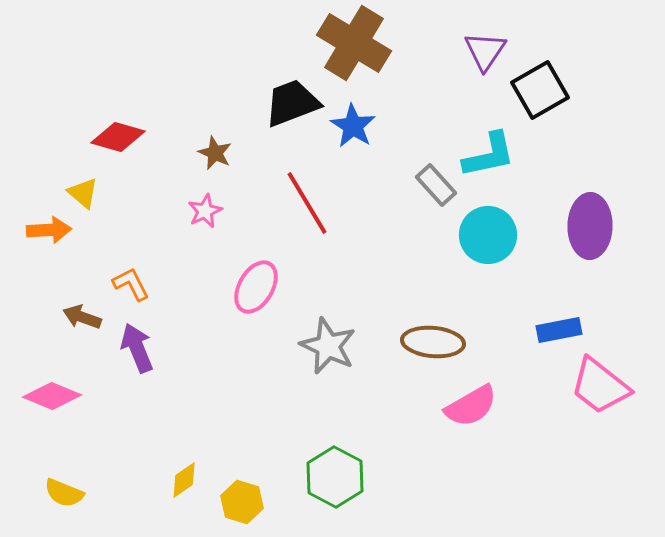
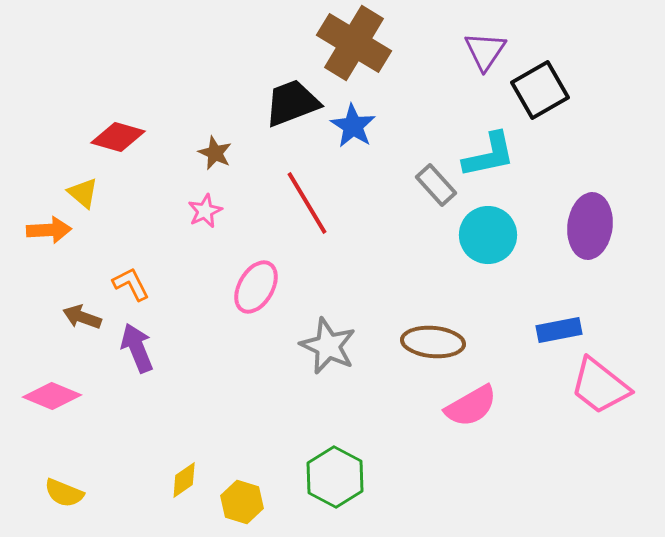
purple ellipse: rotated 6 degrees clockwise
